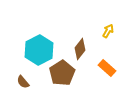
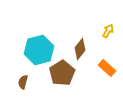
cyan hexagon: rotated 12 degrees clockwise
brown semicircle: rotated 56 degrees clockwise
